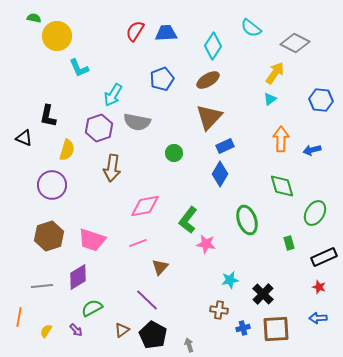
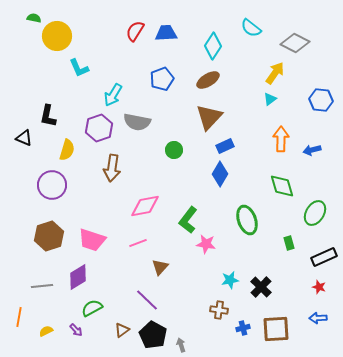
green circle at (174, 153): moved 3 px up
black cross at (263, 294): moved 2 px left, 7 px up
yellow semicircle at (46, 331): rotated 32 degrees clockwise
gray arrow at (189, 345): moved 8 px left
